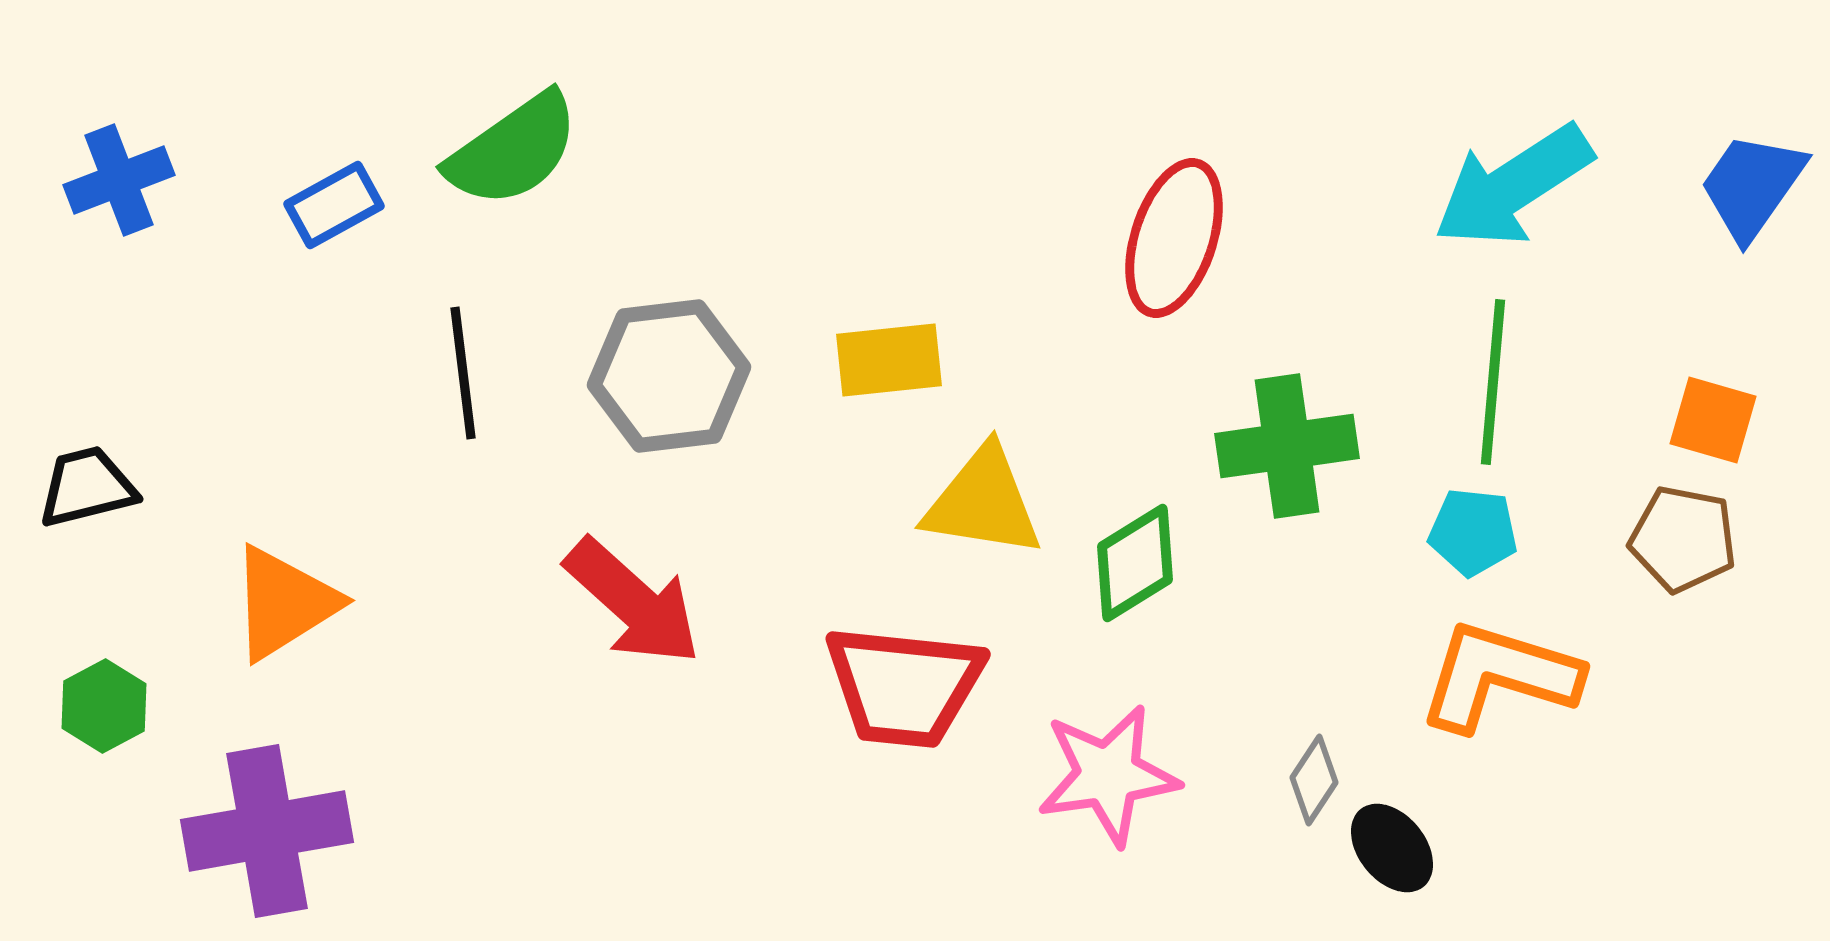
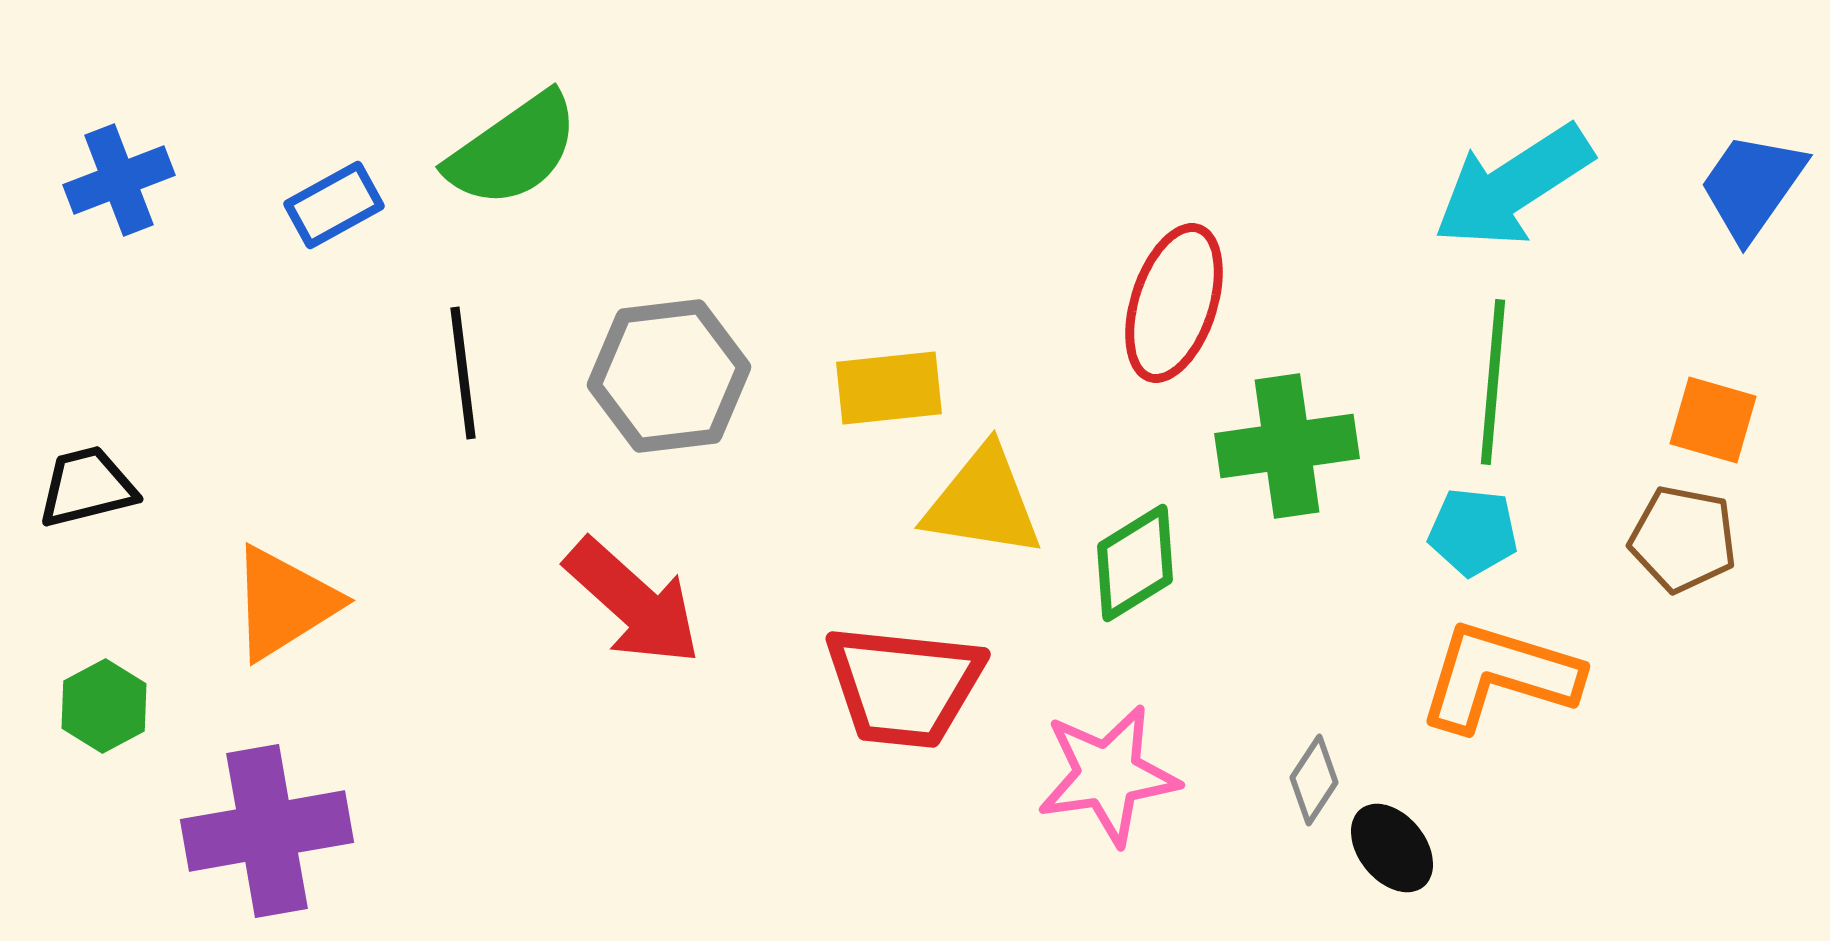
red ellipse: moved 65 px down
yellow rectangle: moved 28 px down
